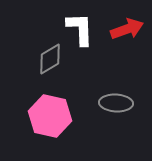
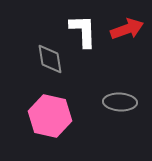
white L-shape: moved 3 px right, 2 px down
gray diamond: rotated 68 degrees counterclockwise
gray ellipse: moved 4 px right, 1 px up
